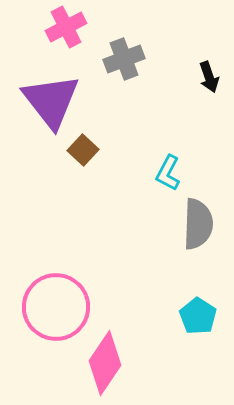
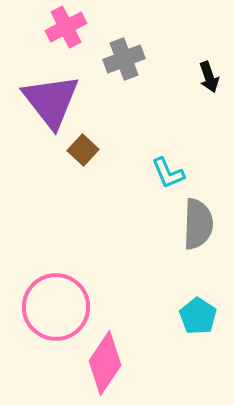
cyan L-shape: rotated 51 degrees counterclockwise
